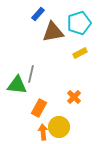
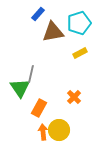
green triangle: moved 3 px right, 3 px down; rotated 50 degrees clockwise
yellow circle: moved 3 px down
